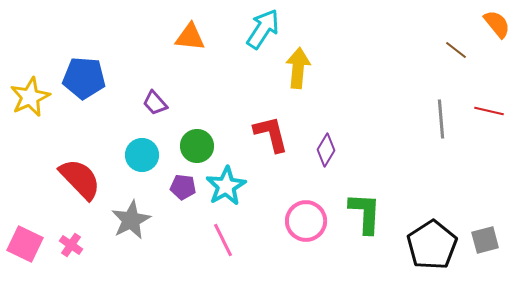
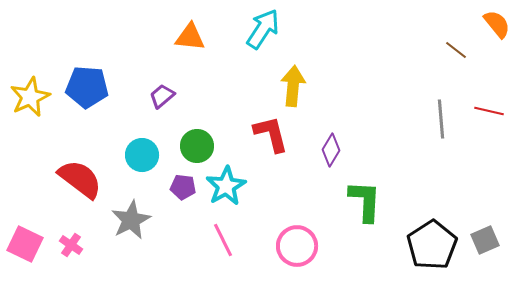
yellow arrow: moved 5 px left, 18 px down
blue pentagon: moved 3 px right, 9 px down
purple trapezoid: moved 7 px right, 7 px up; rotated 92 degrees clockwise
purple diamond: moved 5 px right
red semicircle: rotated 9 degrees counterclockwise
green L-shape: moved 12 px up
pink circle: moved 9 px left, 25 px down
gray square: rotated 8 degrees counterclockwise
